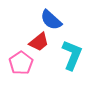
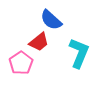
cyan L-shape: moved 7 px right, 2 px up
